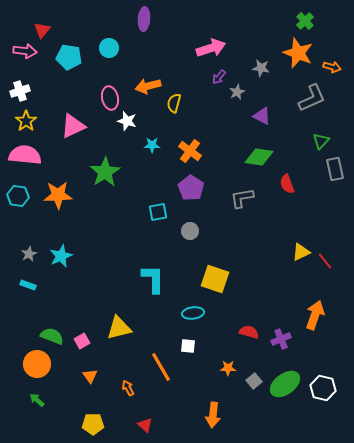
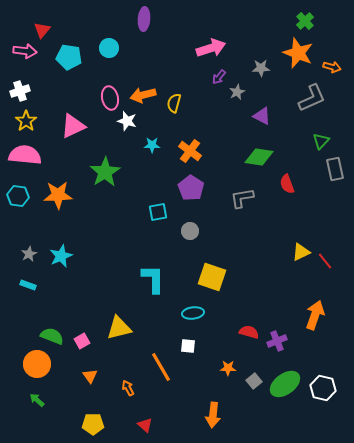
gray star at (261, 68): rotated 12 degrees counterclockwise
orange arrow at (148, 86): moved 5 px left, 9 px down
yellow square at (215, 279): moved 3 px left, 2 px up
purple cross at (281, 339): moved 4 px left, 2 px down
